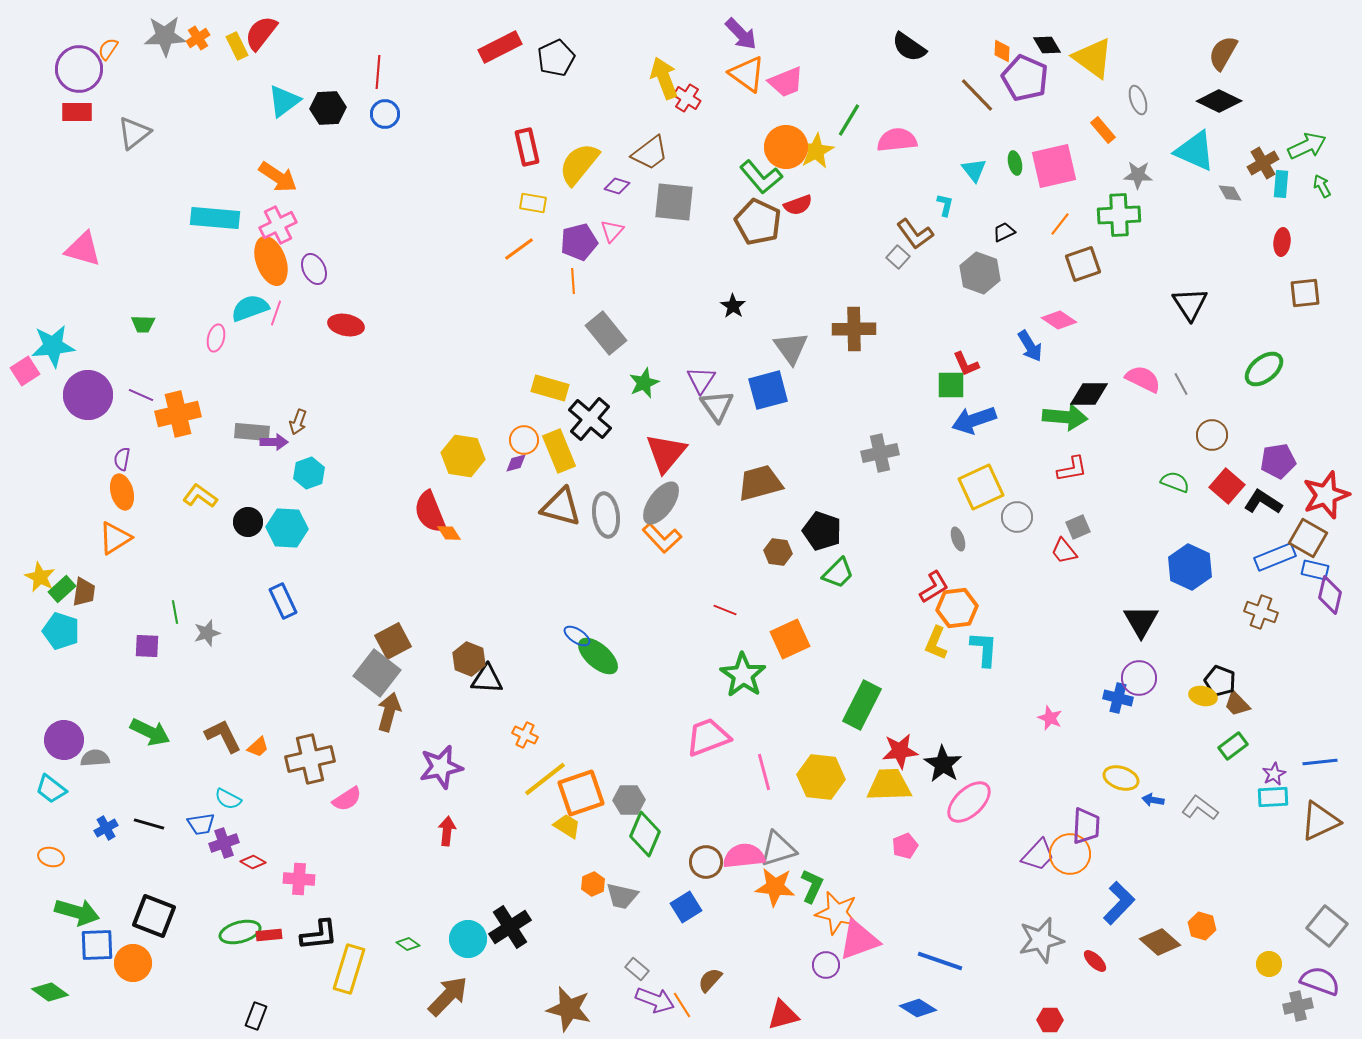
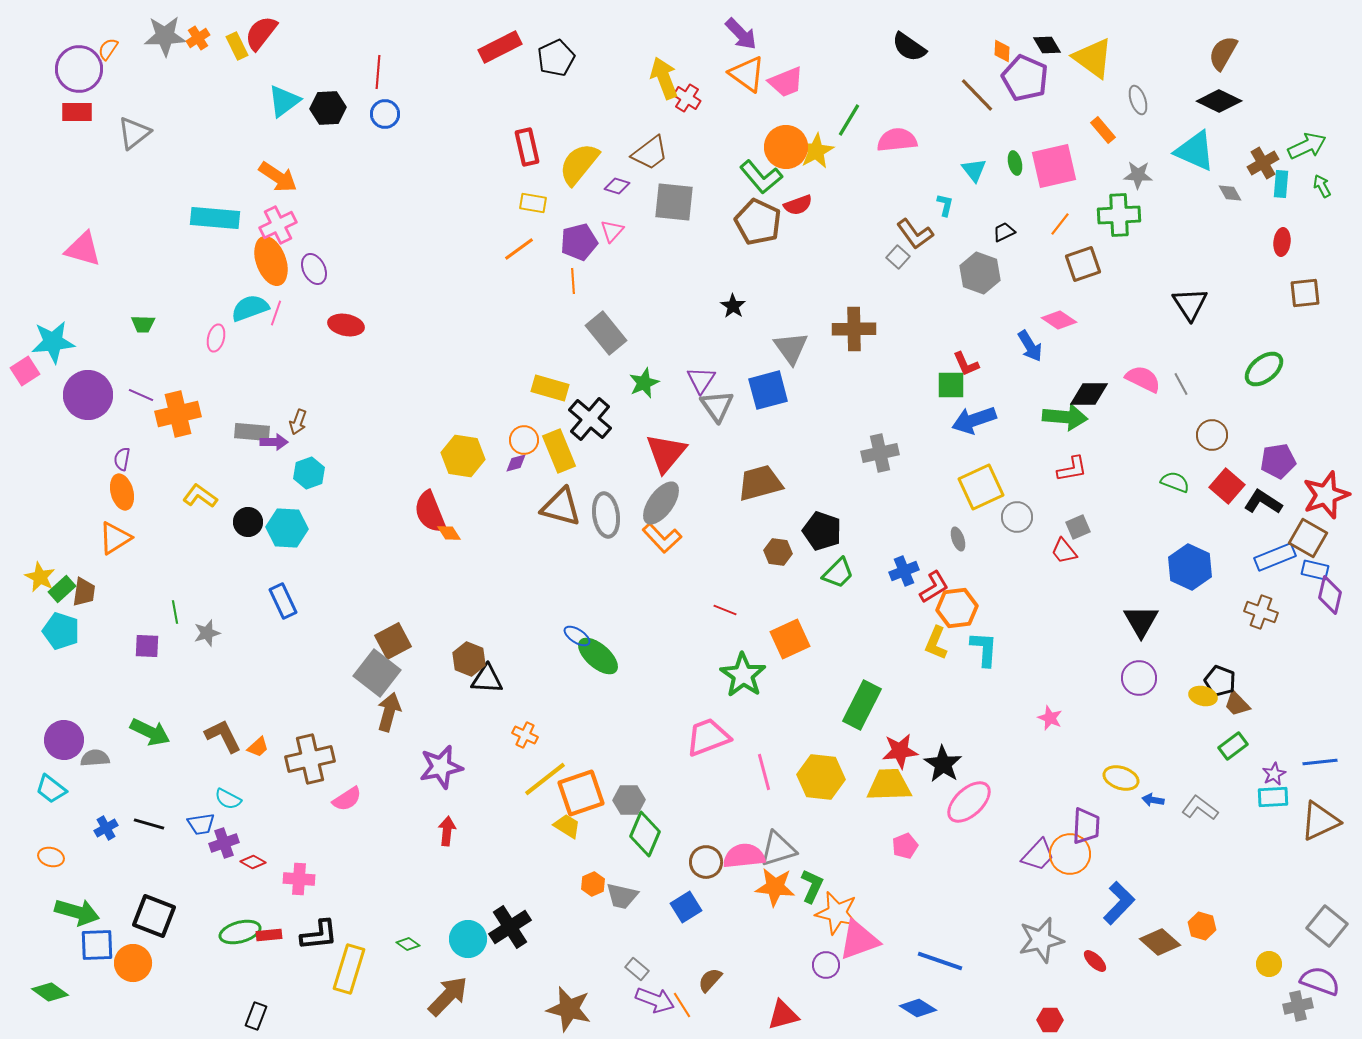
cyan star at (53, 346): moved 4 px up
blue cross at (1118, 698): moved 214 px left, 127 px up; rotated 36 degrees counterclockwise
